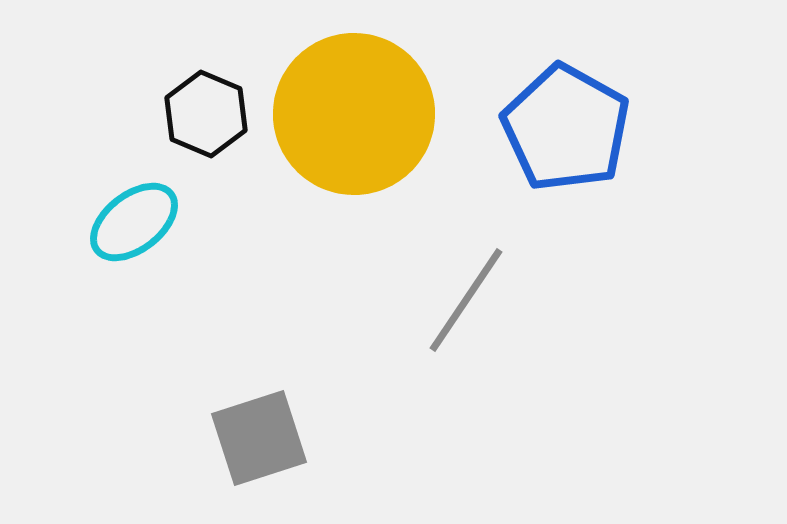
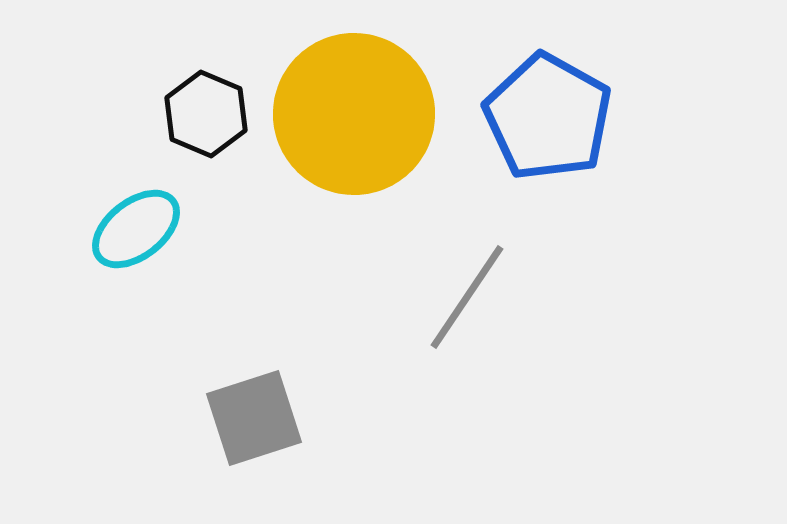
blue pentagon: moved 18 px left, 11 px up
cyan ellipse: moved 2 px right, 7 px down
gray line: moved 1 px right, 3 px up
gray square: moved 5 px left, 20 px up
